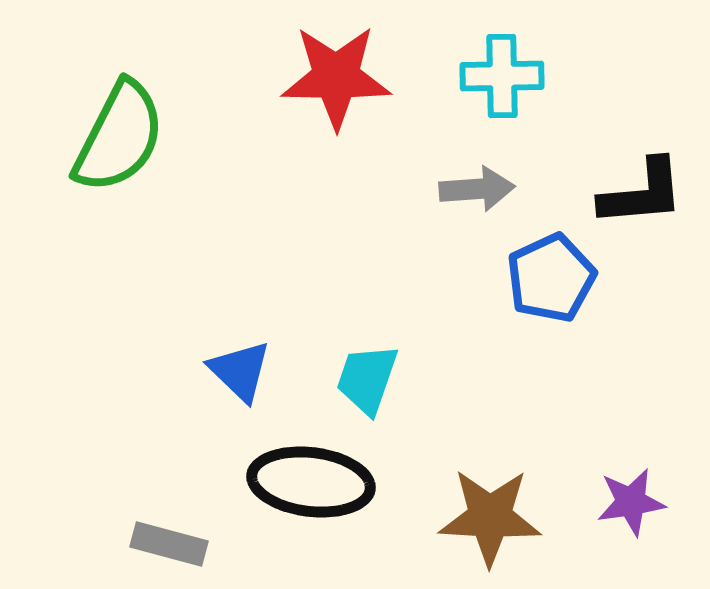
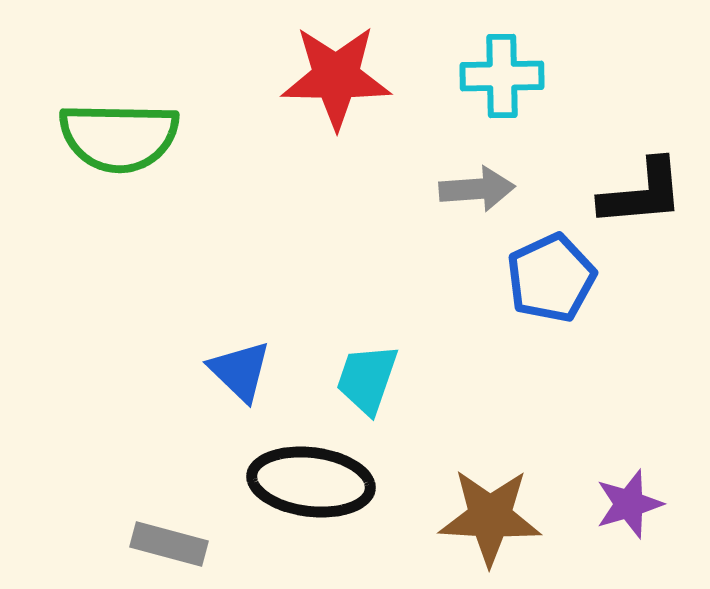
green semicircle: rotated 64 degrees clockwise
purple star: moved 2 px left, 2 px down; rotated 8 degrees counterclockwise
